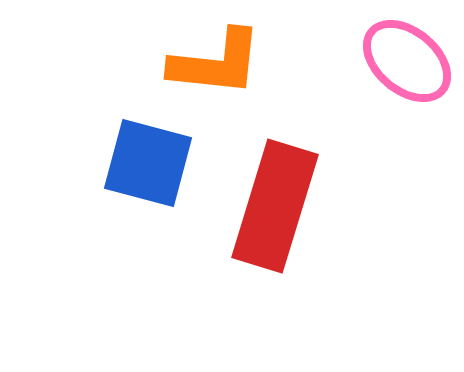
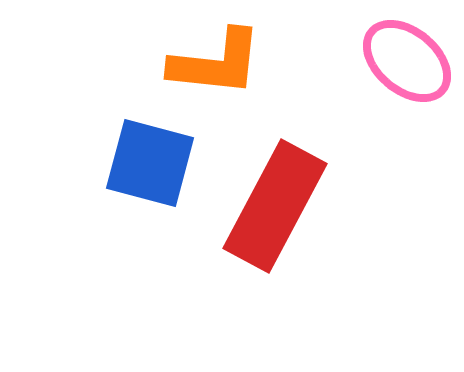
blue square: moved 2 px right
red rectangle: rotated 11 degrees clockwise
